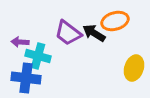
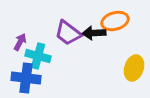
black arrow: rotated 35 degrees counterclockwise
purple arrow: rotated 114 degrees clockwise
